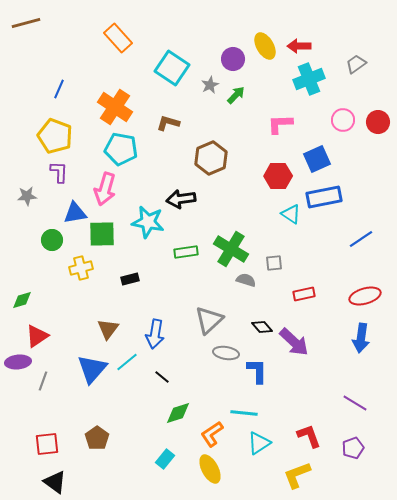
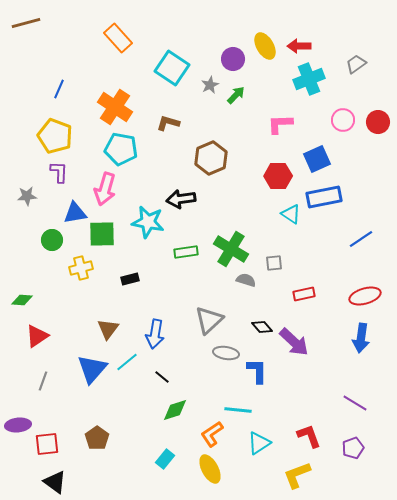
green diamond at (22, 300): rotated 20 degrees clockwise
purple ellipse at (18, 362): moved 63 px down
green diamond at (178, 413): moved 3 px left, 3 px up
cyan line at (244, 413): moved 6 px left, 3 px up
